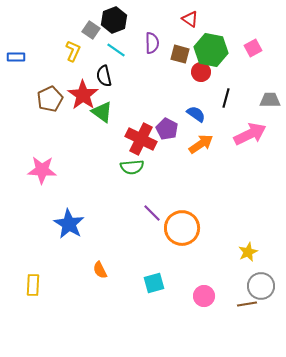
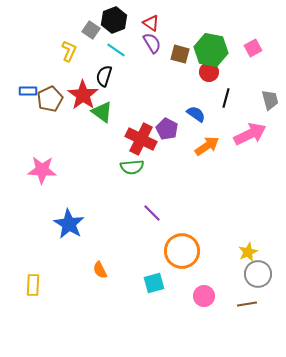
red triangle: moved 39 px left, 4 px down
purple semicircle: rotated 30 degrees counterclockwise
yellow L-shape: moved 4 px left
blue rectangle: moved 12 px right, 34 px down
red circle: moved 8 px right
black semicircle: rotated 30 degrees clockwise
gray trapezoid: rotated 75 degrees clockwise
orange arrow: moved 6 px right, 2 px down
orange circle: moved 23 px down
gray circle: moved 3 px left, 12 px up
